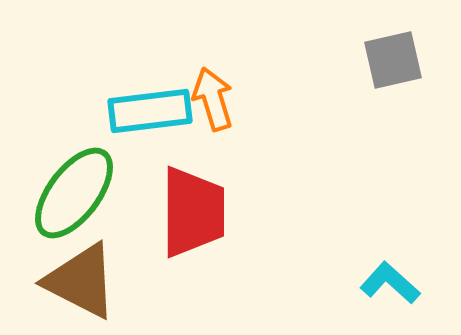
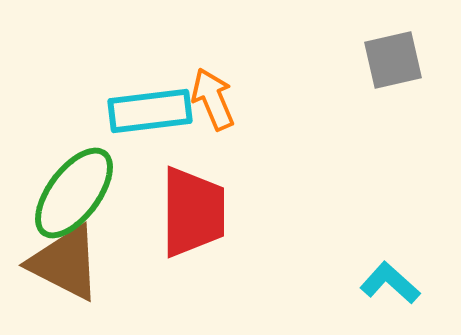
orange arrow: rotated 6 degrees counterclockwise
brown triangle: moved 16 px left, 18 px up
